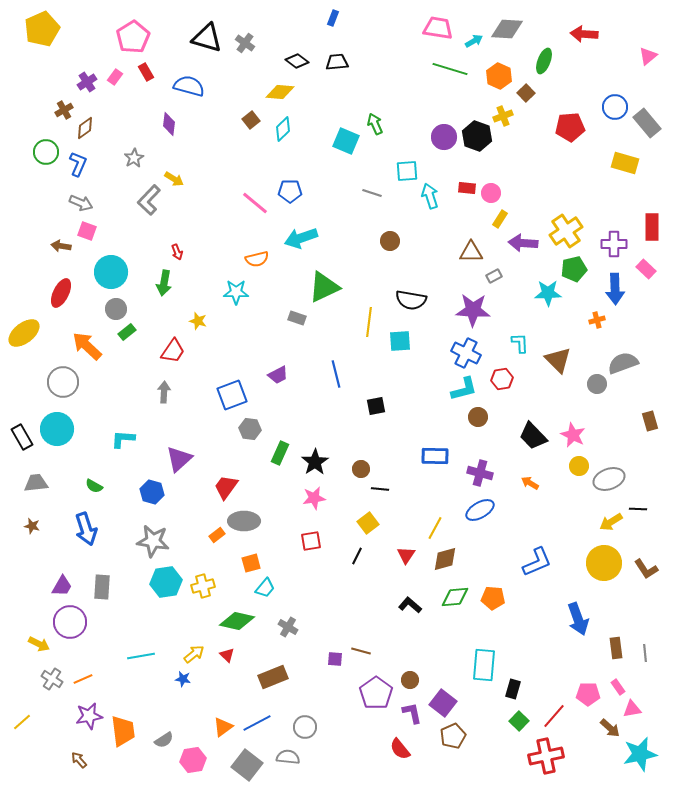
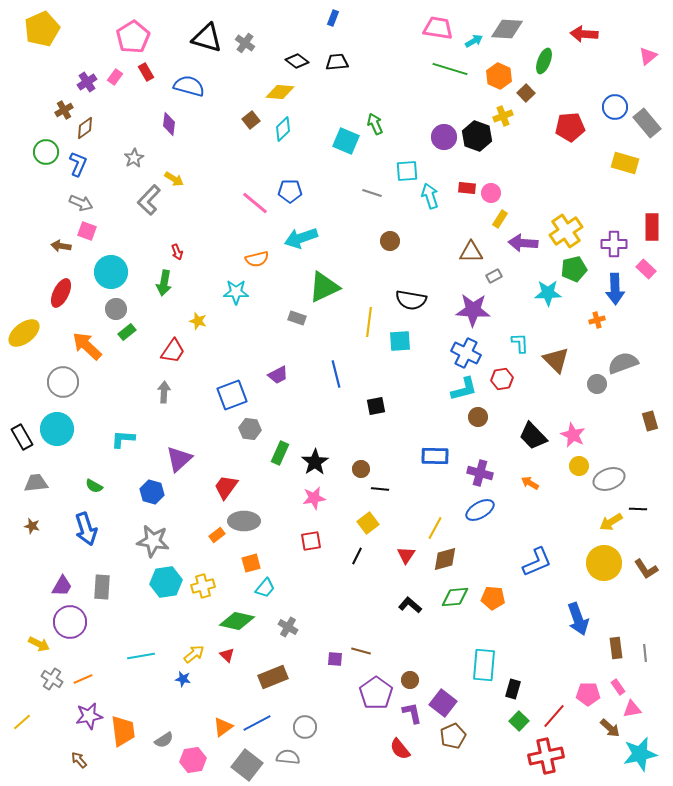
brown triangle at (558, 360): moved 2 px left
